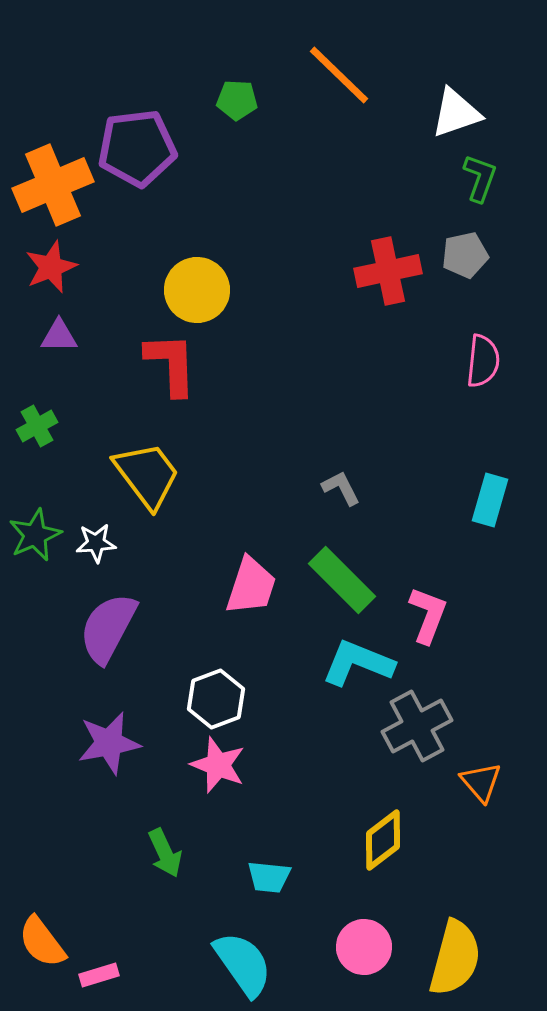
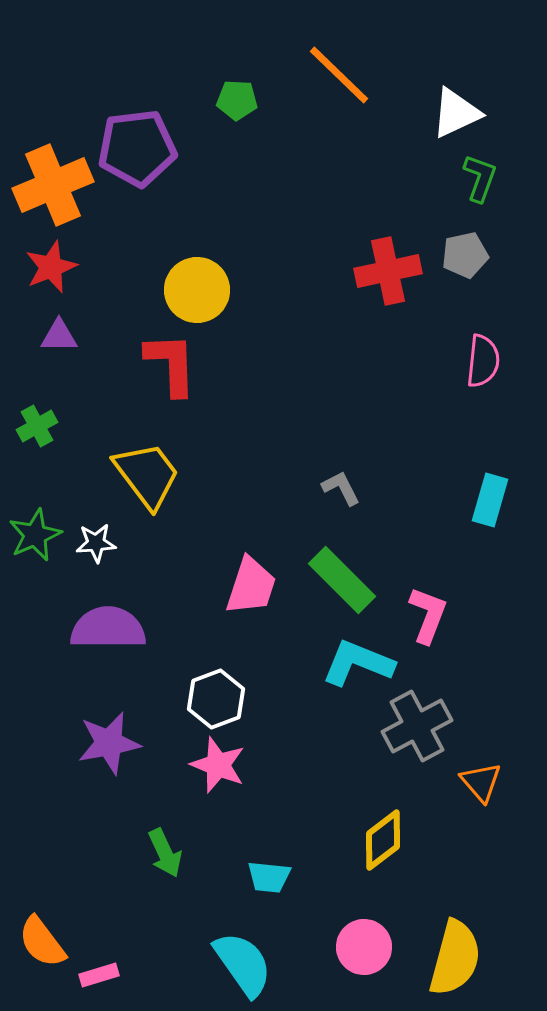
white triangle: rotated 6 degrees counterclockwise
purple semicircle: rotated 62 degrees clockwise
